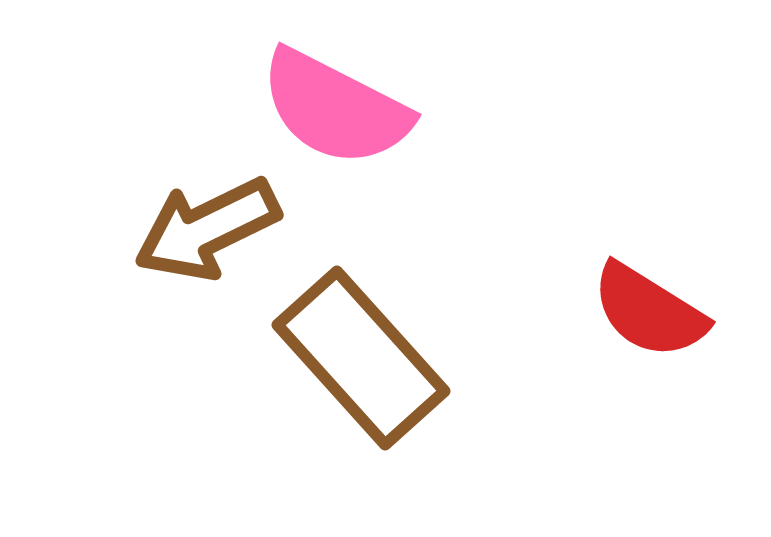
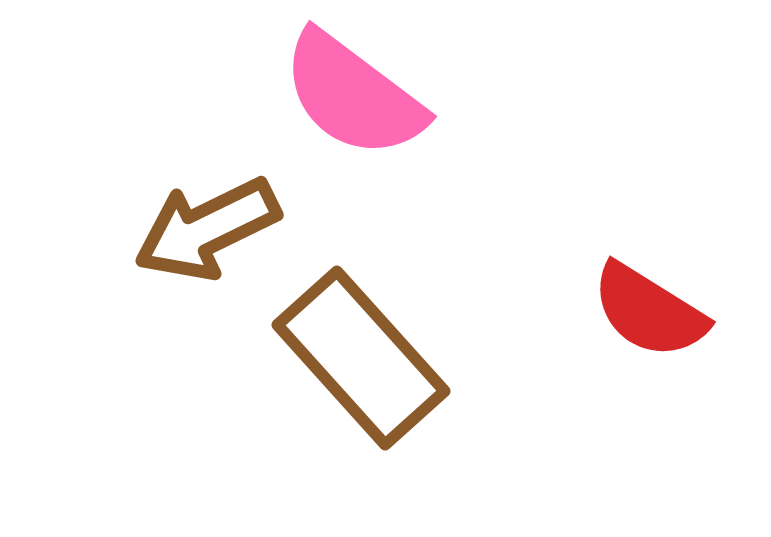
pink semicircle: moved 18 px right, 13 px up; rotated 10 degrees clockwise
